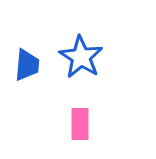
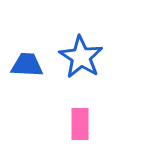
blue trapezoid: rotated 92 degrees counterclockwise
